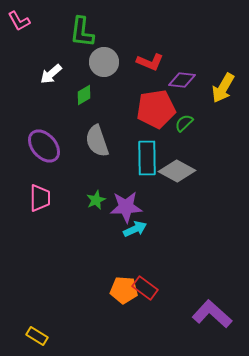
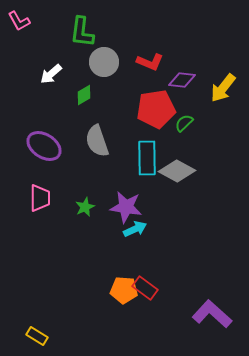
yellow arrow: rotated 8 degrees clockwise
purple ellipse: rotated 16 degrees counterclockwise
green star: moved 11 px left, 7 px down
purple star: rotated 12 degrees clockwise
